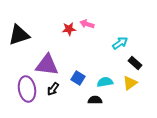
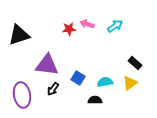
cyan arrow: moved 5 px left, 17 px up
purple ellipse: moved 5 px left, 6 px down
